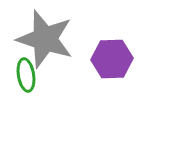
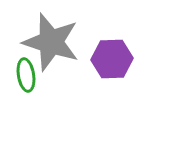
gray star: moved 6 px right, 3 px down
